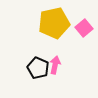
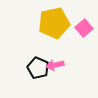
pink arrow: rotated 114 degrees counterclockwise
